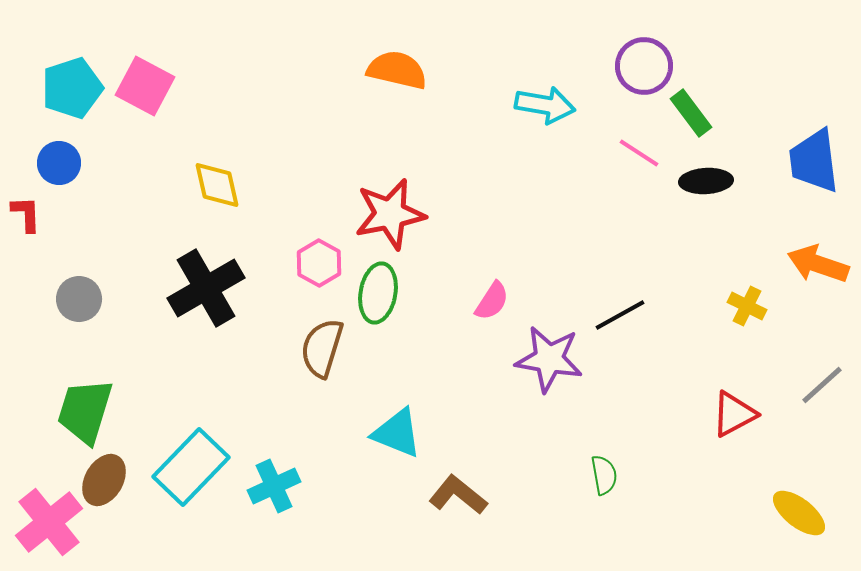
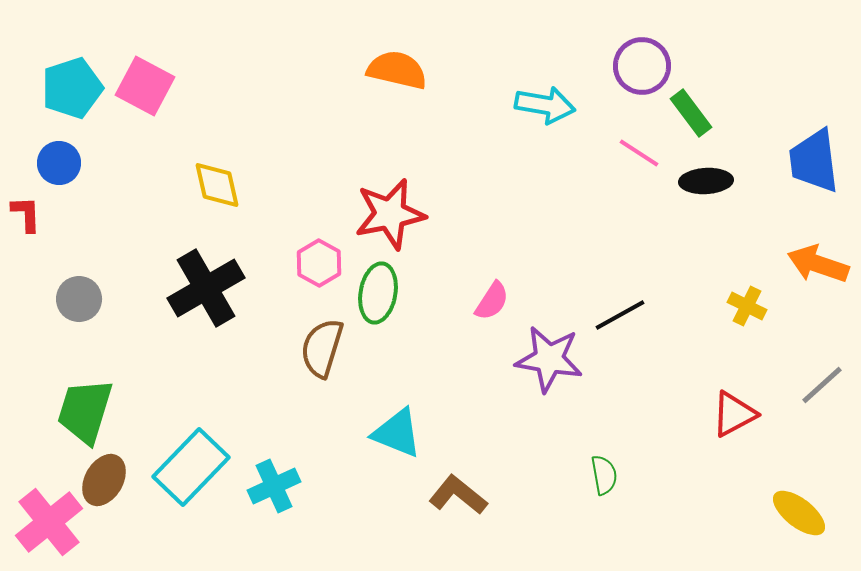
purple circle: moved 2 px left
